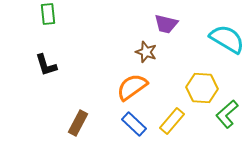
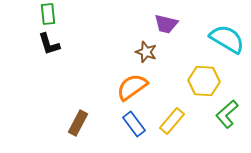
black L-shape: moved 3 px right, 21 px up
yellow hexagon: moved 2 px right, 7 px up
blue rectangle: rotated 10 degrees clockwise
